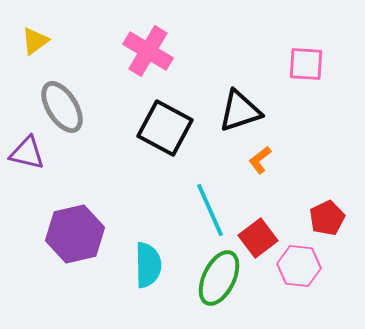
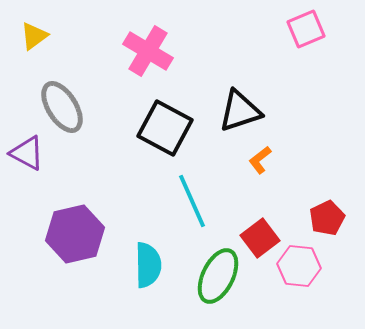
yellow triangle: moved 1 px left, 5 px up
pink square: moved 35 px up; rotated 27 degrees counterclockwise
purple triangle: rotated 15 degrees clockwise
cyan line: moved 18 px left, 9 px up
red square: moved 2 px right
green ellipse: moved 1 px left, 2 px up
